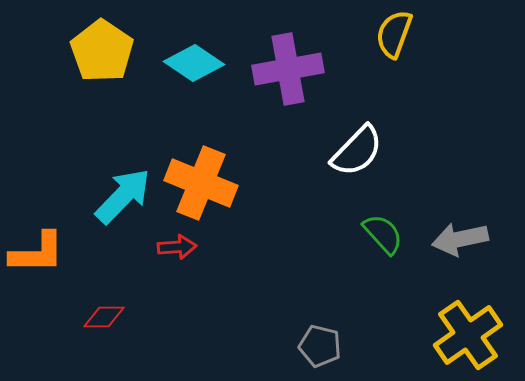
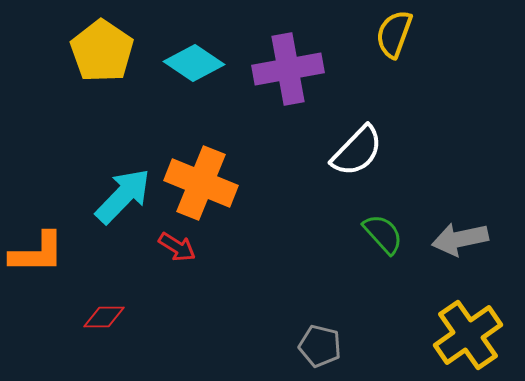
red arrow: rotated 36 degrees clockwise
